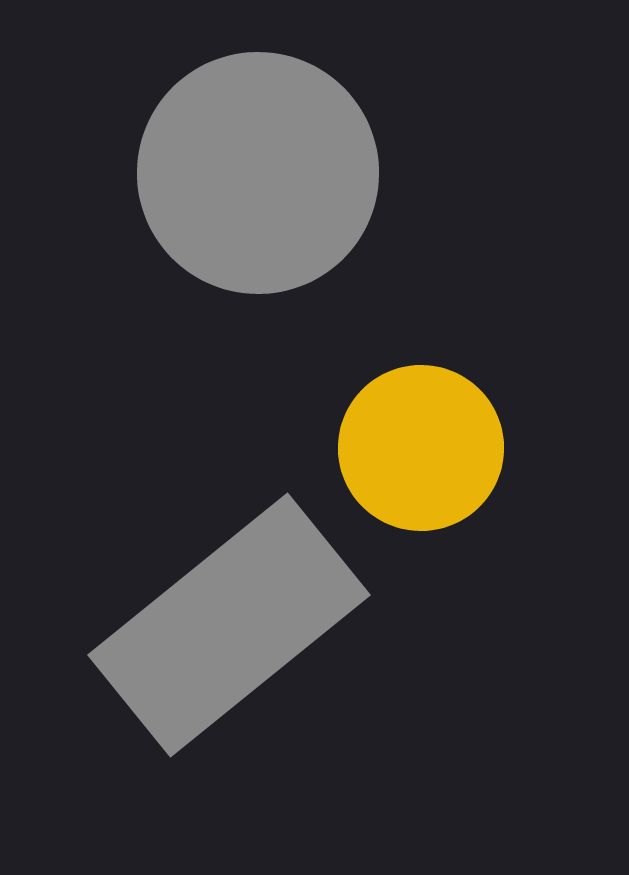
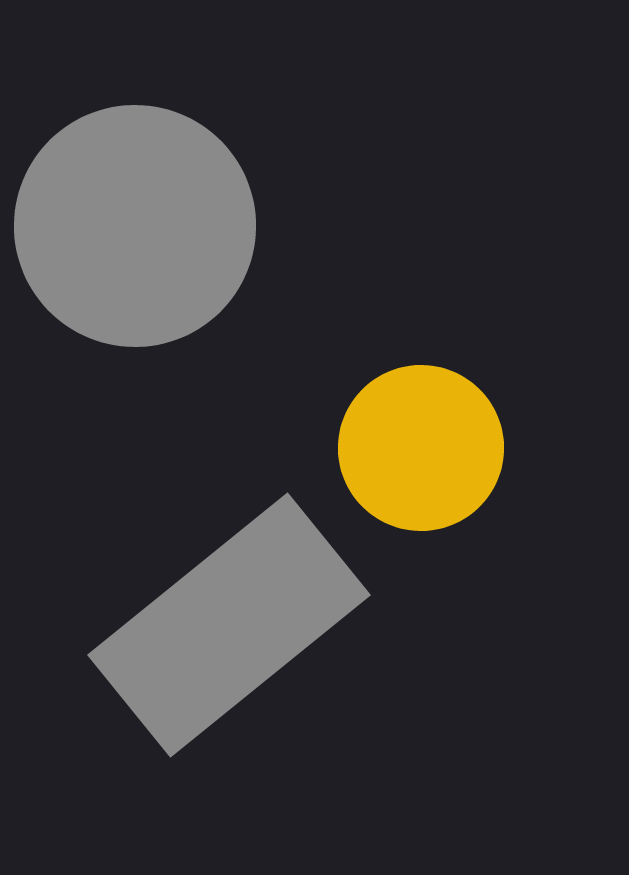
gray circle: moved 123 px left, 53 px down
